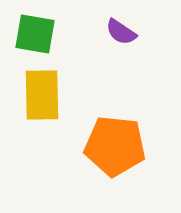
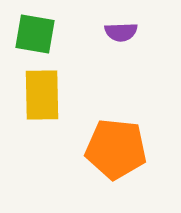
purple semicircle: rotated 36 degrees counterclockwise
orange pentagon: moved 1 px right, 3 px down
